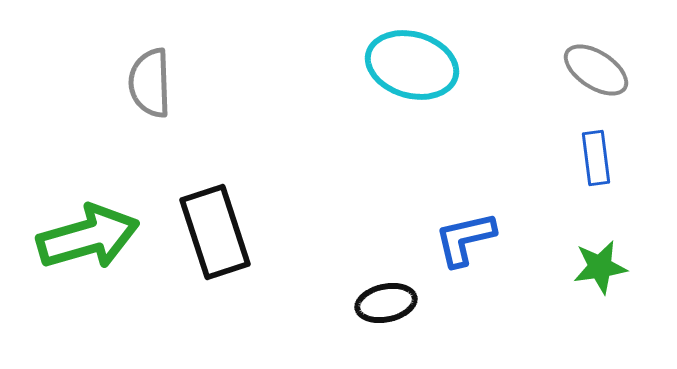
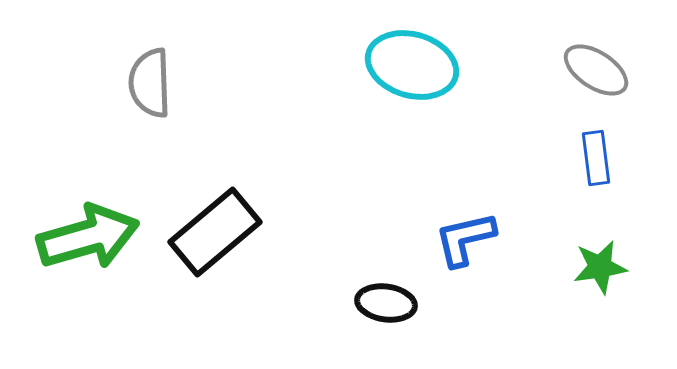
black rectangle: rotated 68 degrees clockwise
black ellipse: rotated 20 degrees clockwise
